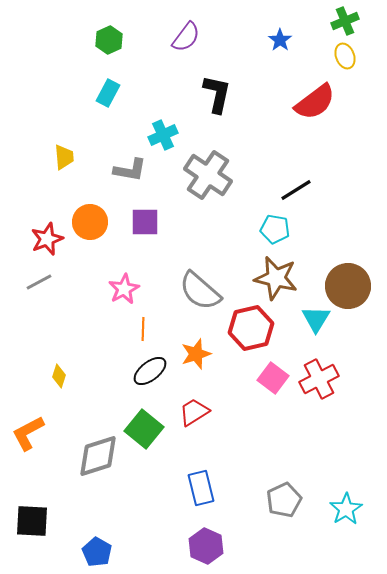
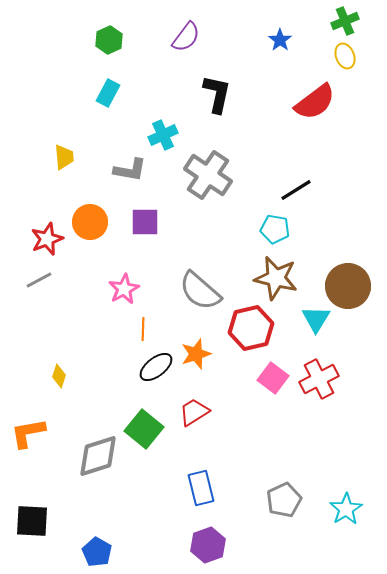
gray line: moved 2 px up
black ellipse: moved 6 px right, 4 px up
orange L-shape: rotated 18 degrees clockwise
purple hexagon: moved 2 px right, 1 px up; rotated 16 degrees clockwise
